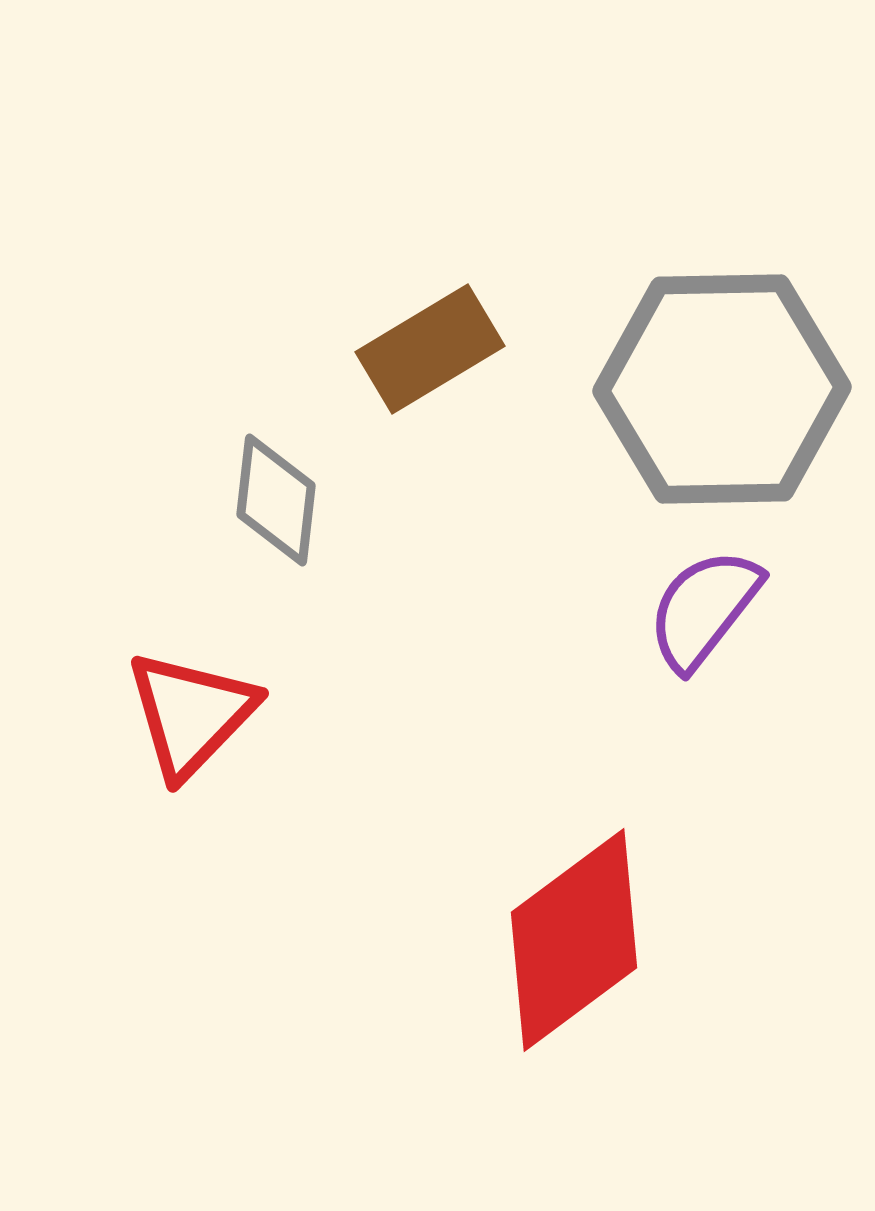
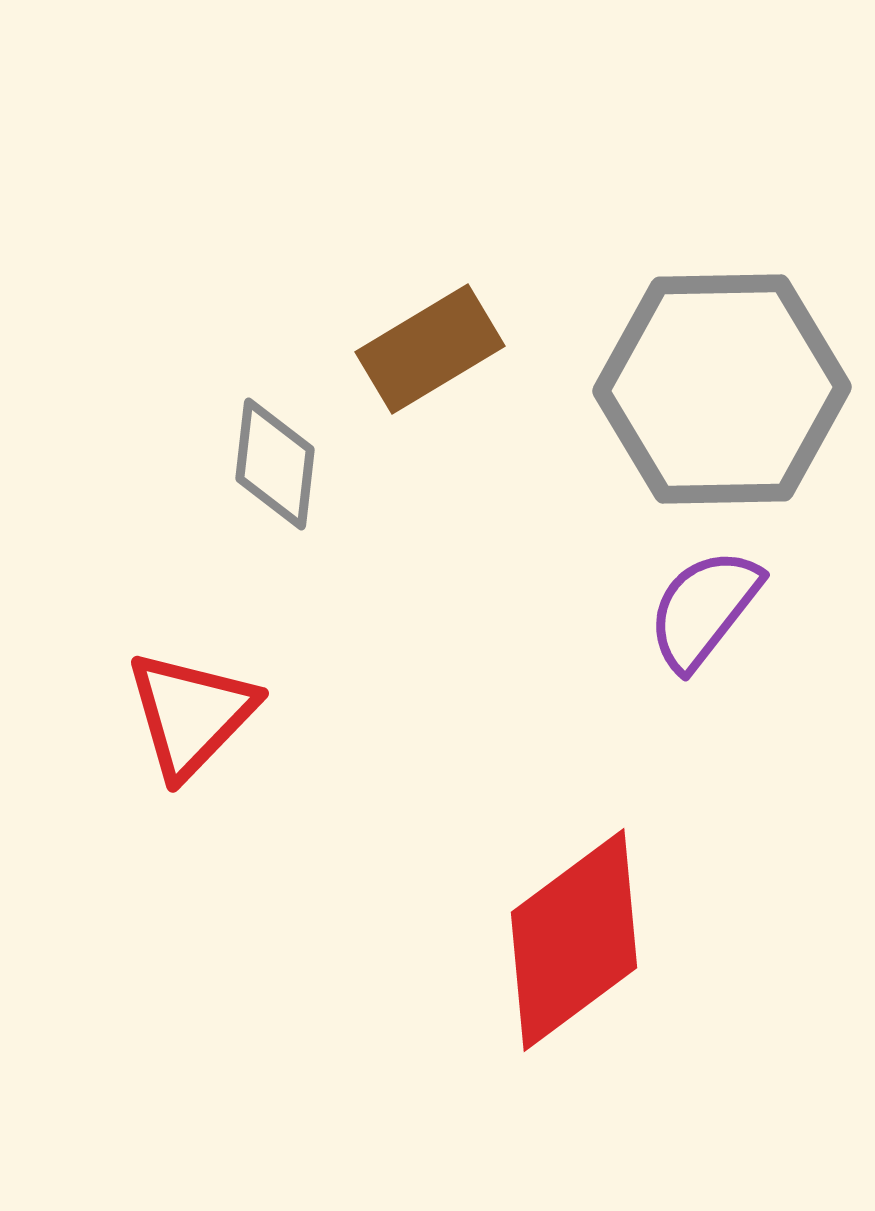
gray diamond: moved 1 px left, 36 px up
